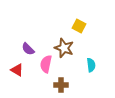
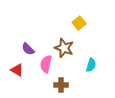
yellow square: moved 3 px up; rotated 24 degrees clockwise
cyan semicircle: rotated 24 degrees clockwise
